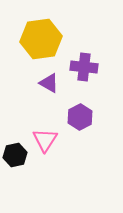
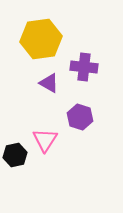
purple hexagon: rotated 15 degrees counterclockwise
